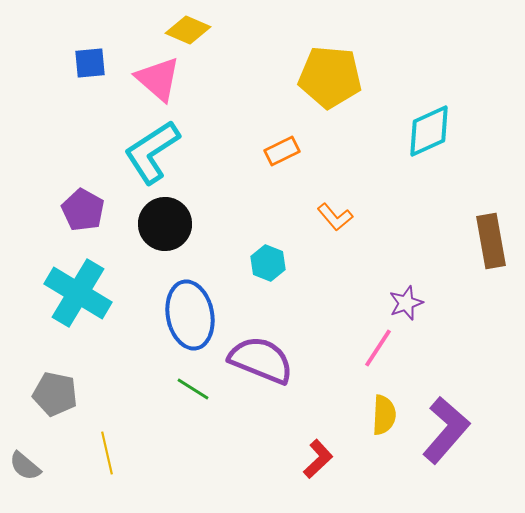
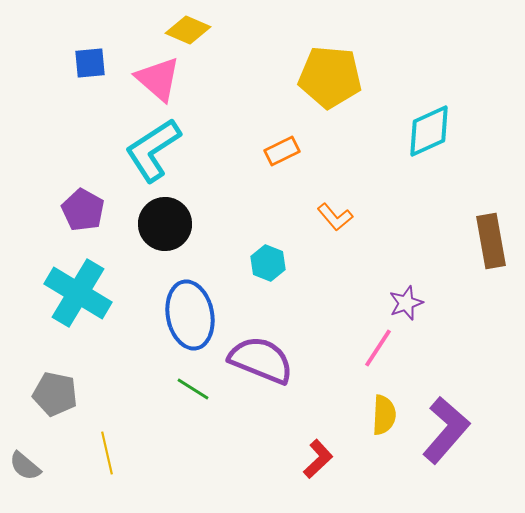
cyan L-shape: moved 1 px right, 2 px up
